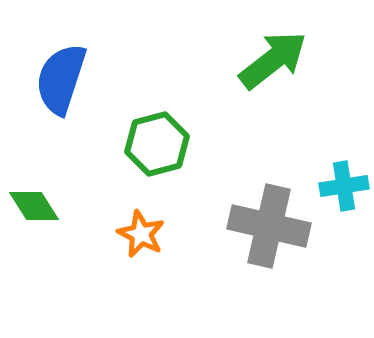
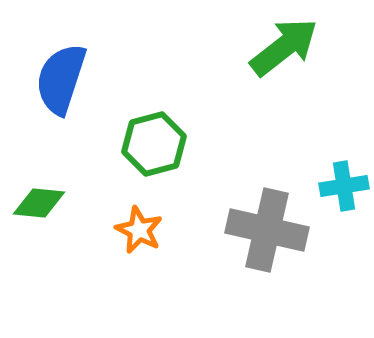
green arrow: moved 11 px right, 13 px up
green hexagon: moved 3 px left
green diamond: moved 5 px right, 3 px up; rotated 52 degrees counterclockwise
gray cross: moved 2 px left, 4 px down
orange star: moved 2 px left, 4 px up
